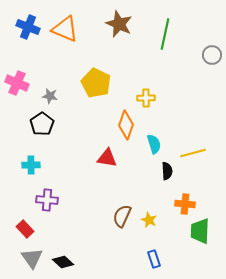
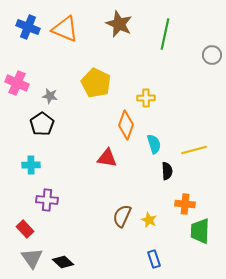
yellow line: moved 1 px right, 3 px up
